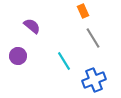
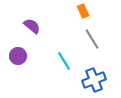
gray line: moved 1 px left, 1 px down
